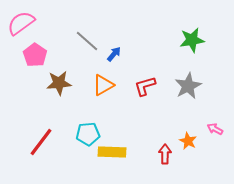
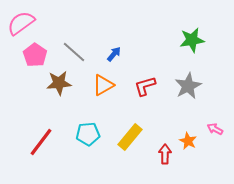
gray line: moved 13 px left, 11 px down
yellow rectangle: moved 18 px right, 15 px up; rotated 52 degrees counterclockwise
